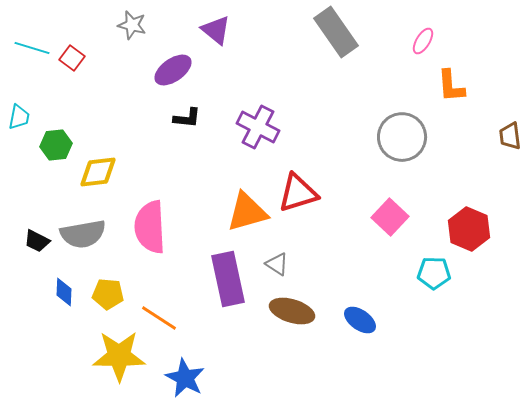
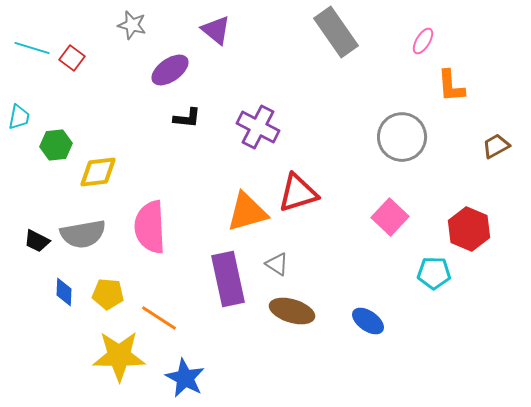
purple ellipse: moved 3 px left
brown trapezoid: moved 14 px left, 10 px down; rotated 68 degrees clockwise
blue ellipse: moved 8 px right, 1 px down
